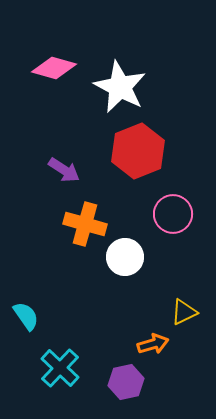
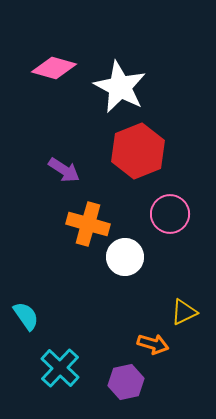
pink circle: moved 3 px left
orange cross: moved 3 px right
orange arrow: rotated 32 degrees clockwise
